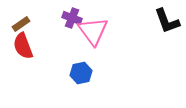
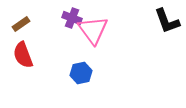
pink triangle: moved 1 px up
red semicircle: moved 9 px down
